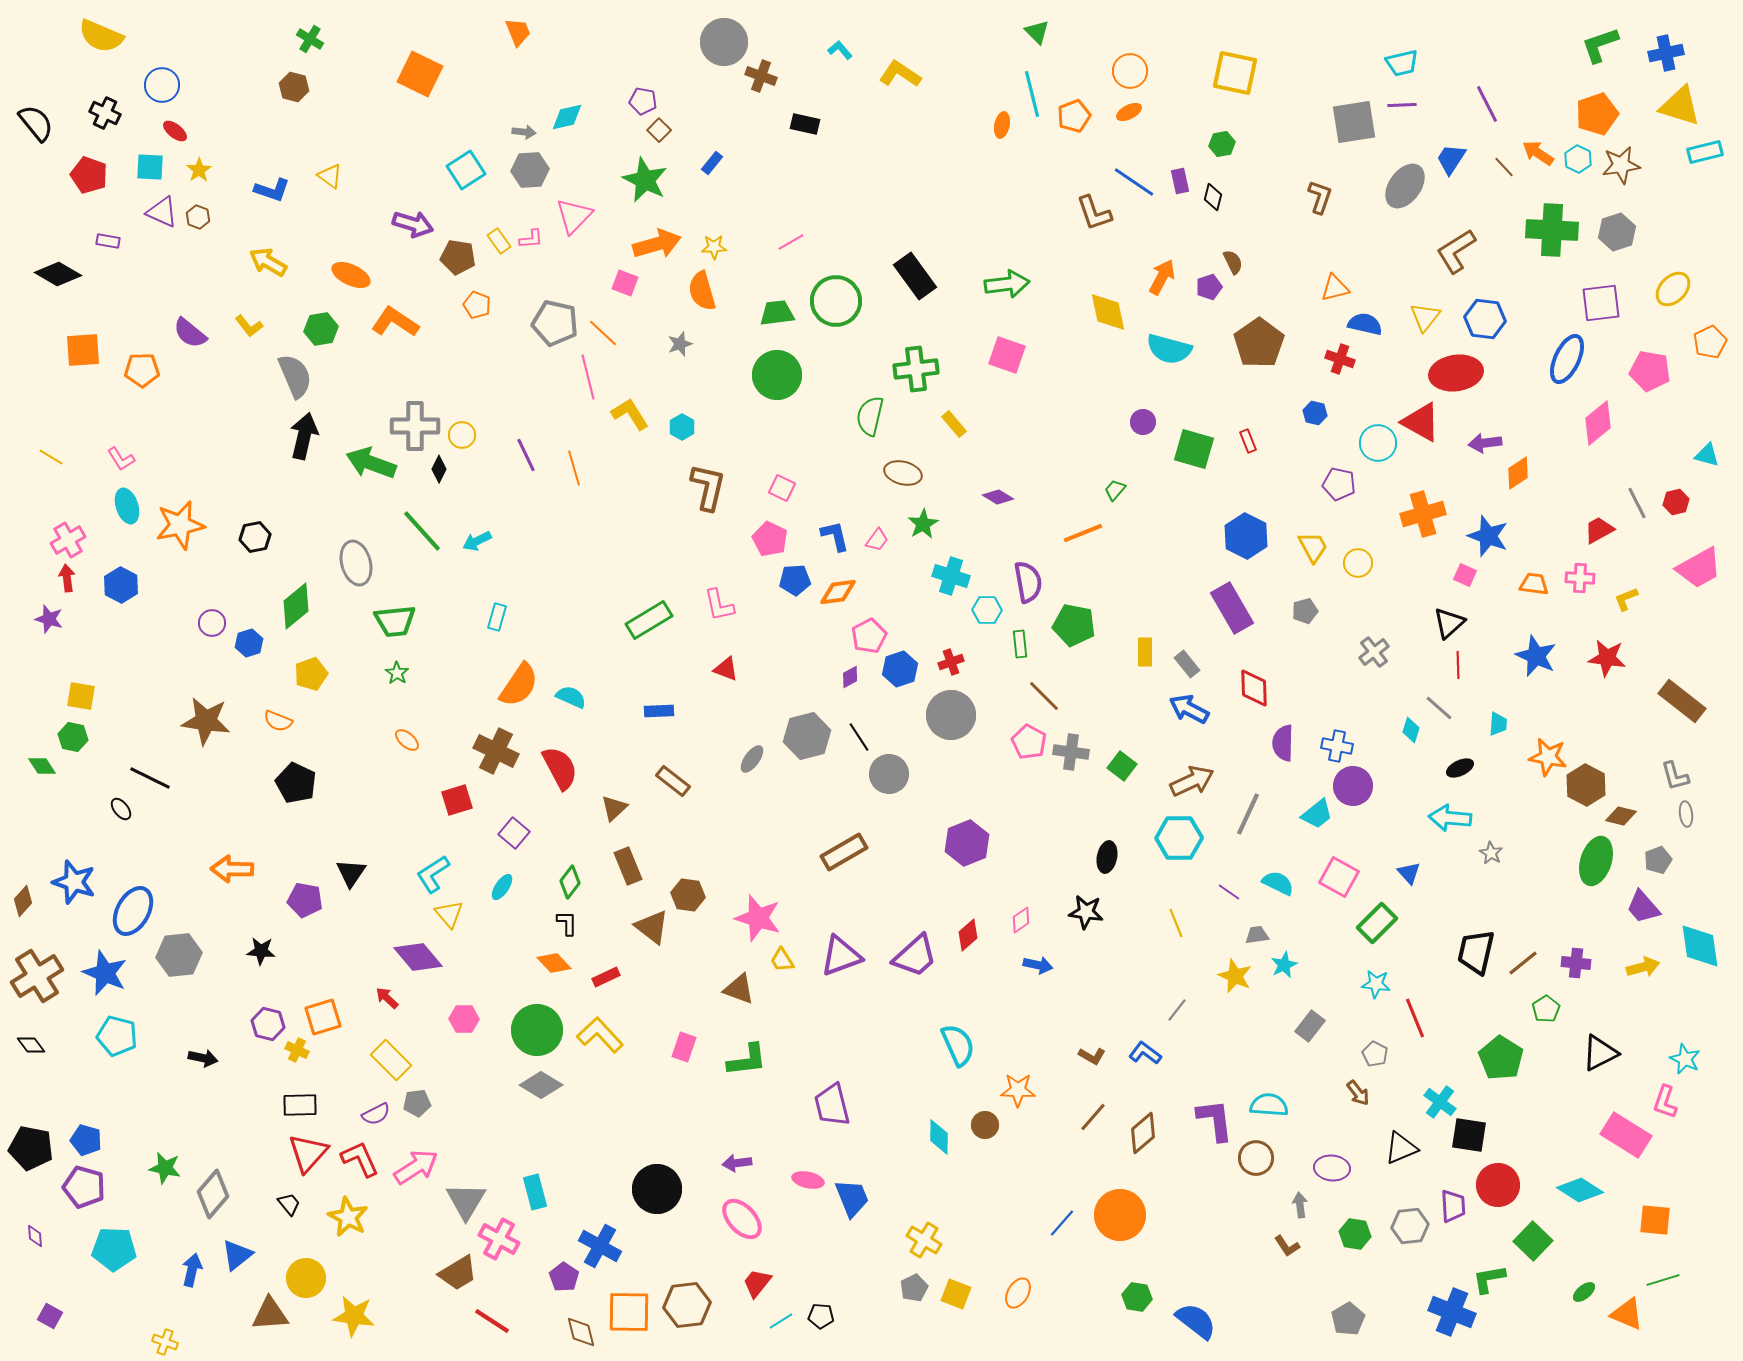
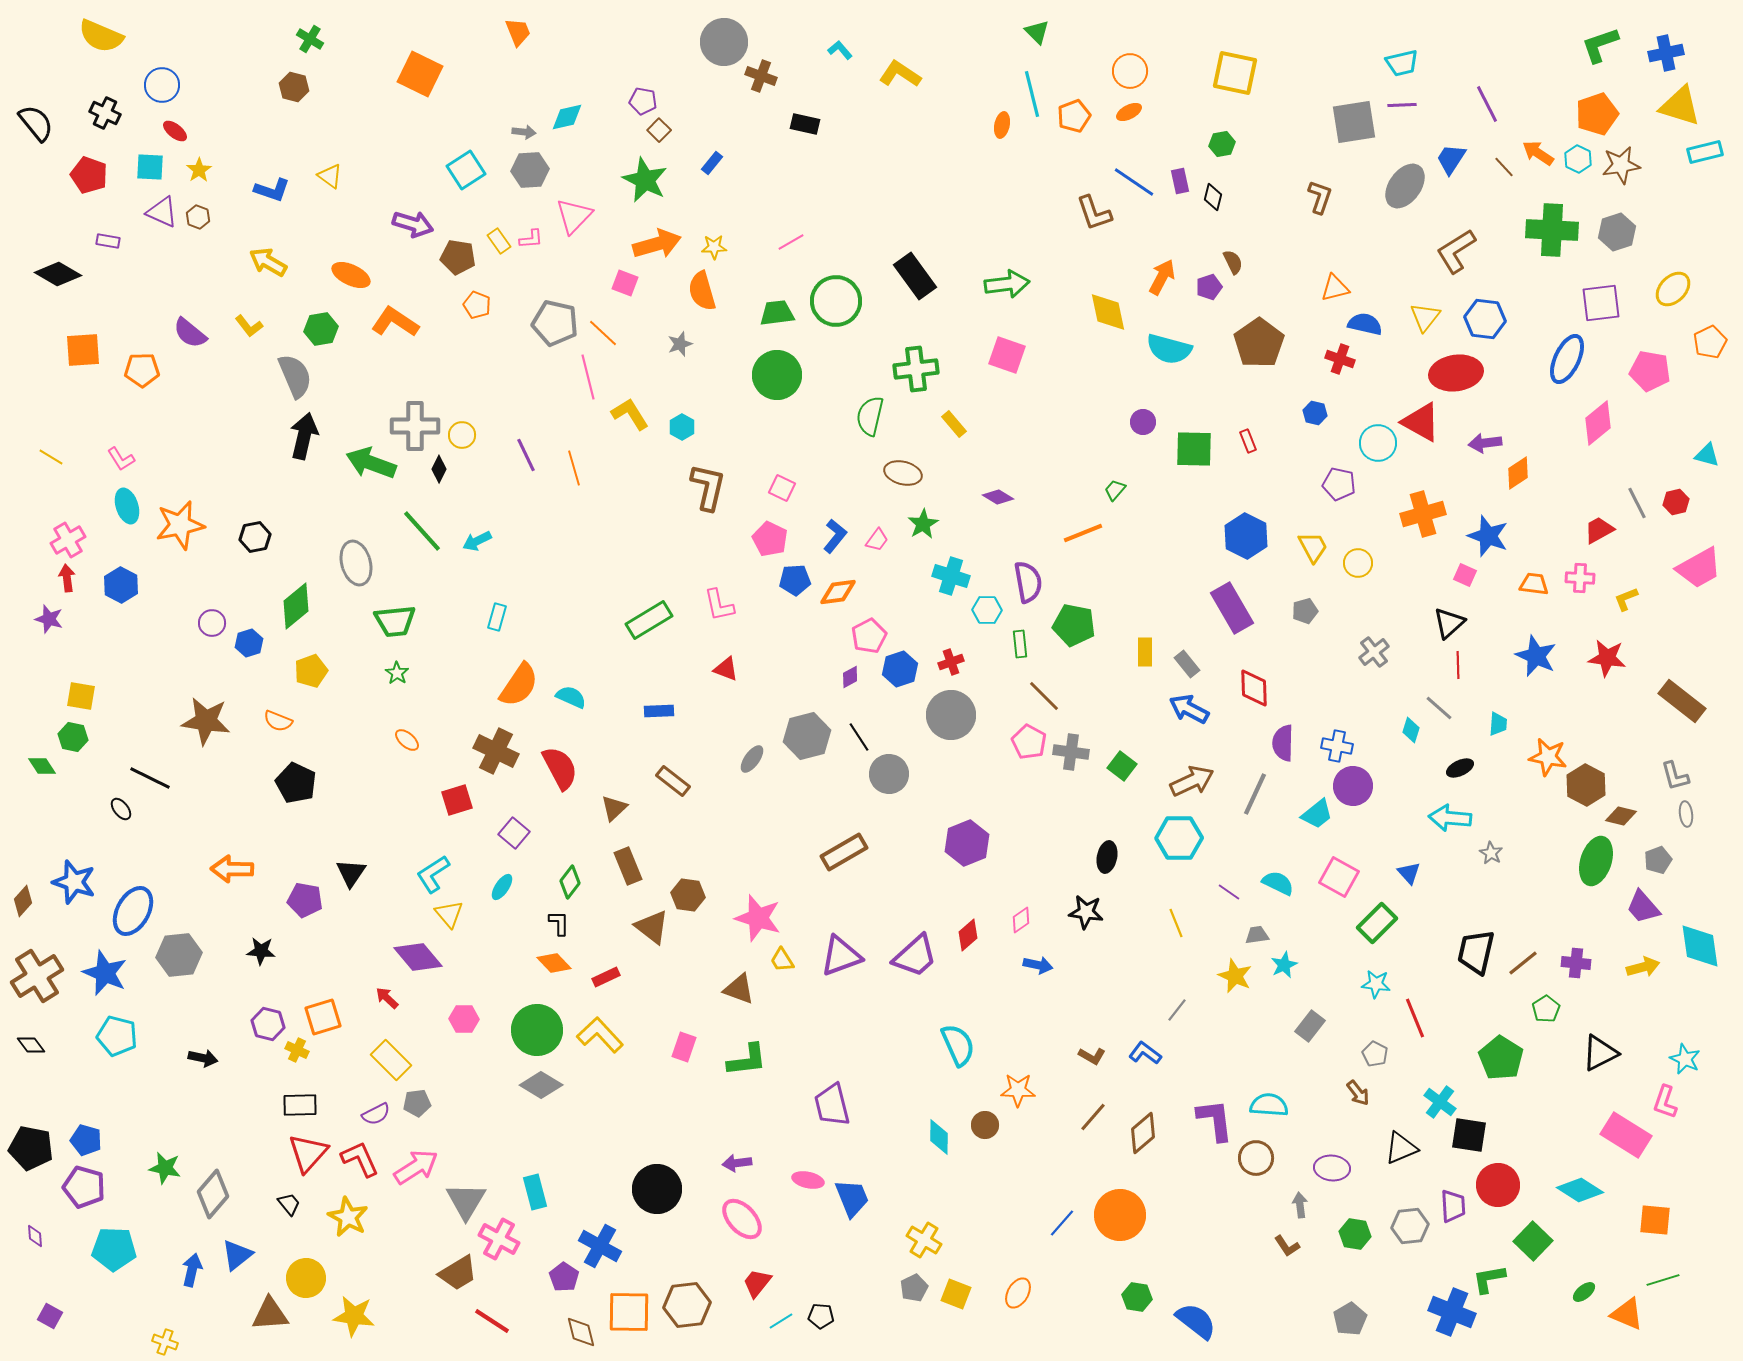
green square at (1194, 449): rotated 15 degrees counterclockwise
blue L-shape at (835, 536): rotated 52 degrees clockwise
yellow pentagon at (311, 674): moved 3 px up
gray line at (1248, 814): moved 7 px right, 20 px up
black L-shape at (567, 923): moved 8 px left
gray pentagon at (1348, 1319): moved 2 px right
